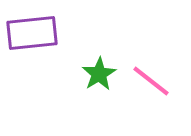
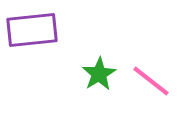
purple rectangle: moved 3 px up
